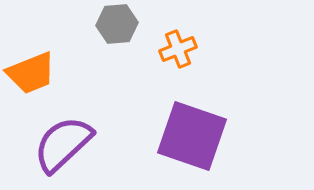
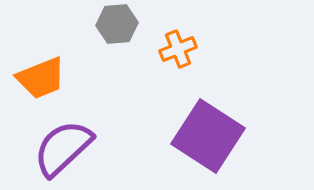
orange trapezoid: moved 10 px right, 5 px down
purple square: moved 16 px right; rotated 14 degrees clockwise
purple semicircle: moved 4 px down
